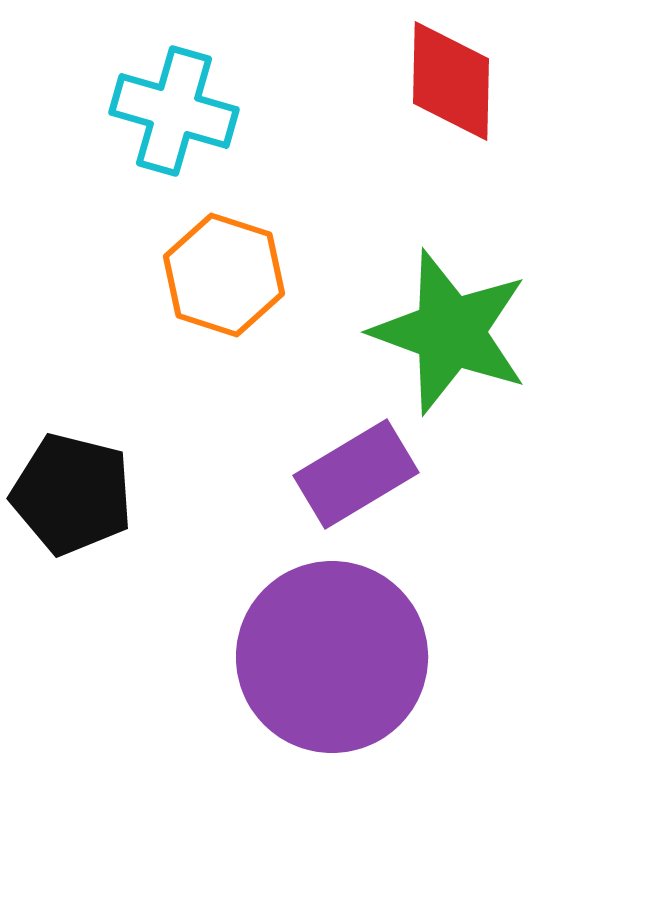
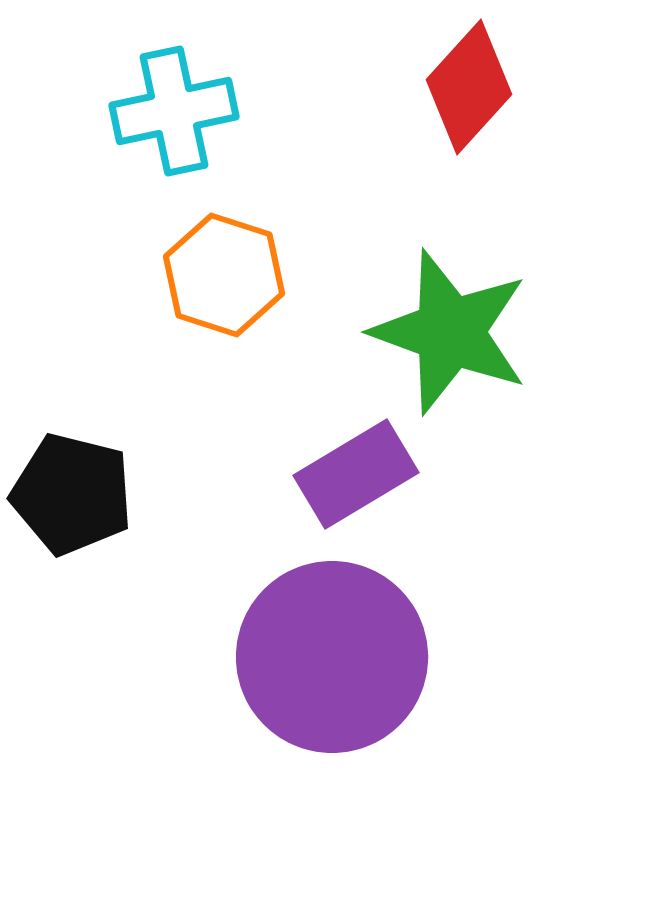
red diamond: moved 18 px right, 6 px down; rotated 41 degrees clockwise
cyan cross: rotated 28 degrees counterclockwise
